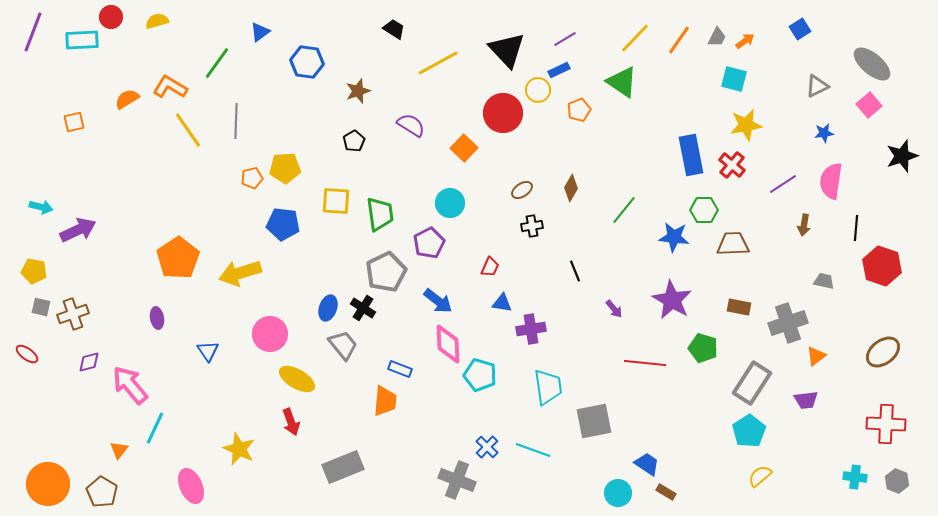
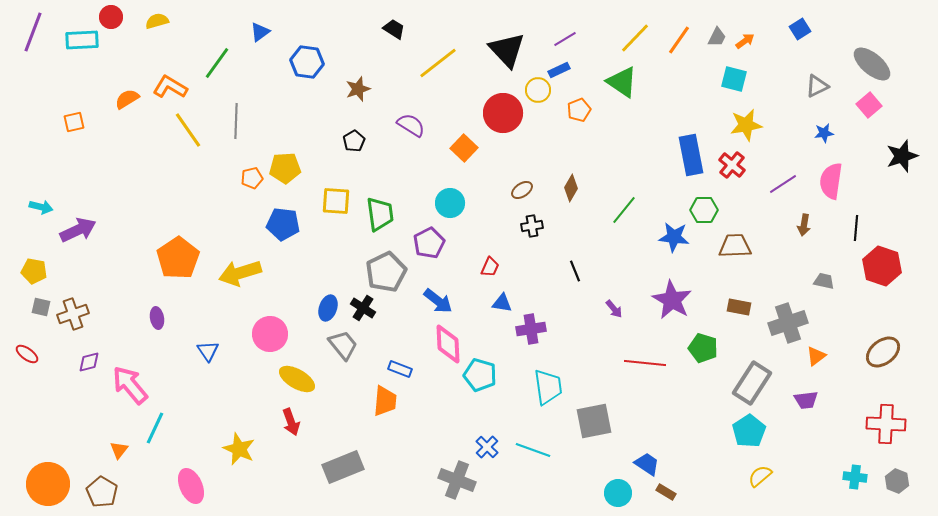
yellow line at (438, 63): rotated 9 degrees counterclockwise
brown star at (358, 91): moved 2 px up
brown trapezoid at (733, 244): moved 2 px right, 2 px down
